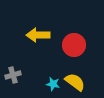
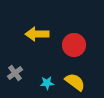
yellow arrow: moved 1 px left, 1 px up
gray cross: moved 2 px right, 2 px up; rotated 21 degrees counterclockwise
cyan star: moved 6 px left, 1 px up; rotated 16 degrees counterclockwise
